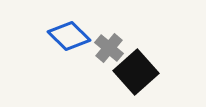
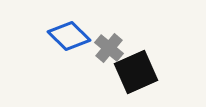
black square: rotated 18 degrees clockwise
